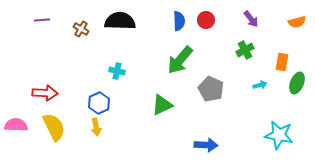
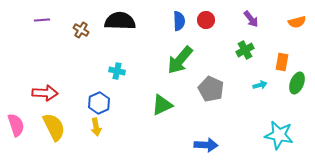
brown cross: moved 1 px down
pink semicircle: rotated 70 degrees clockwise
